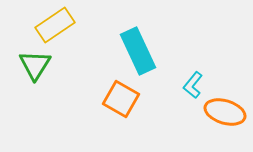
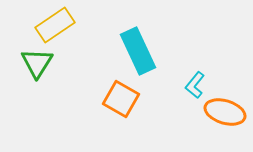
green triangle: moved 2 px right, 2 px up
cyan L-shape: moved 2 px right
